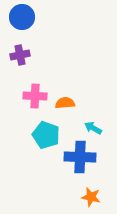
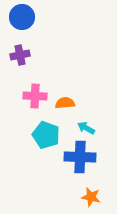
cyan arrow: moved 7 px left
